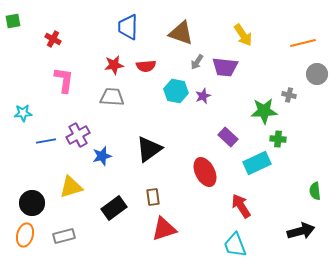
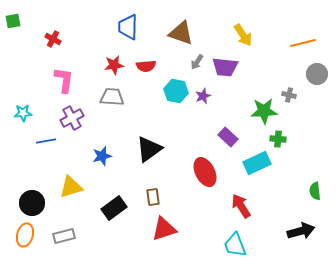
purple cross: moved 6 px left, 17 px up
